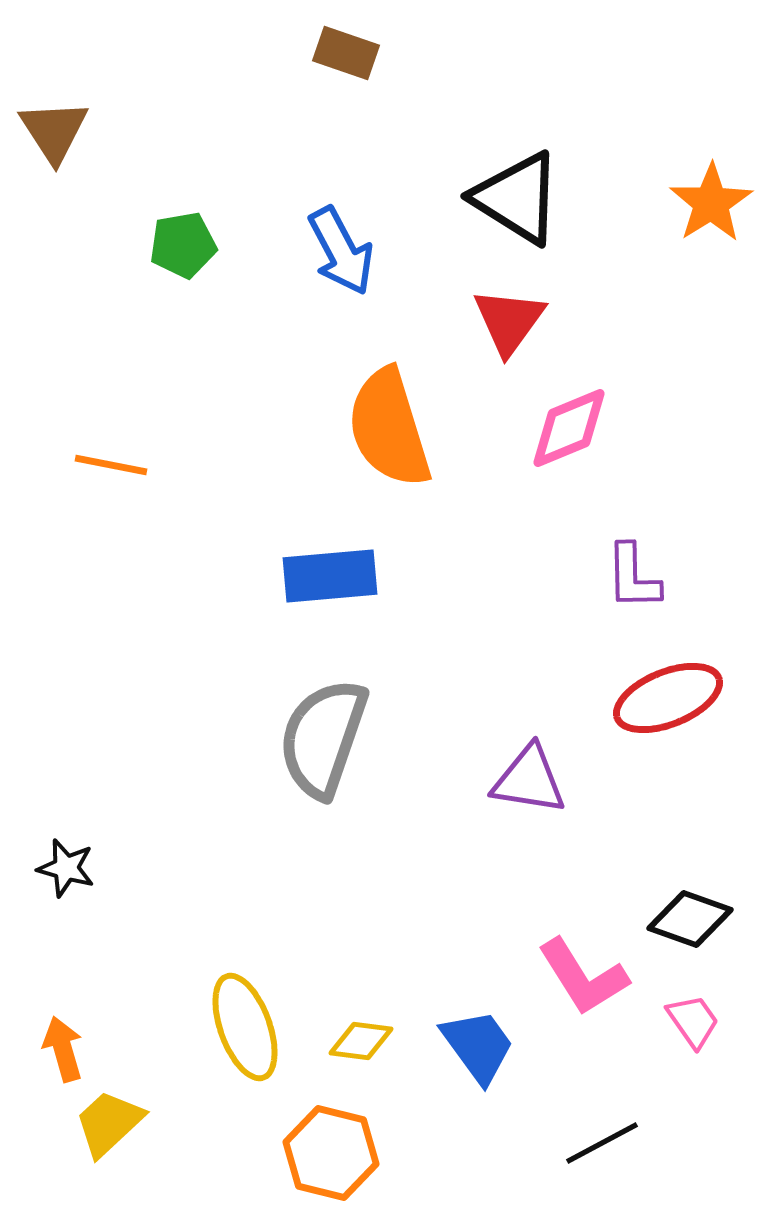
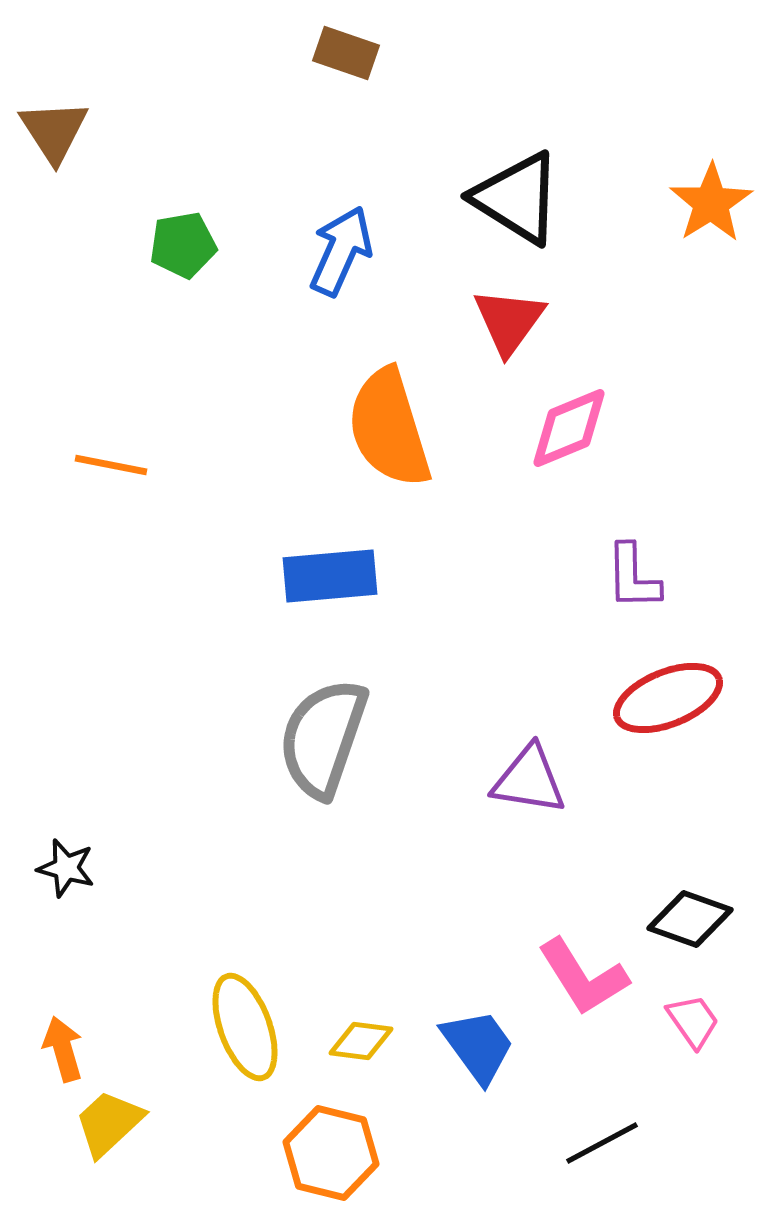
blue arrow: rotated 128 degrees counterclockwise
